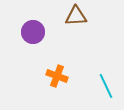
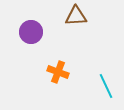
purple circle: moved 2 px left
orange cross: moved 1 px right, 4 px up
